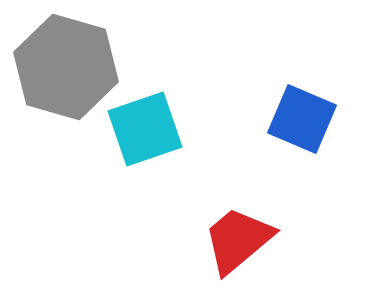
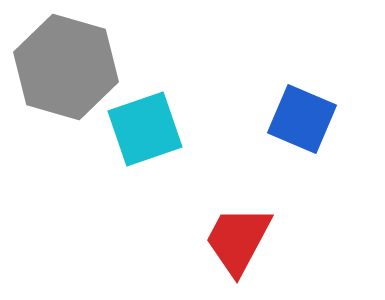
red trapezoid: rotated 22 degrees counterclockwise
